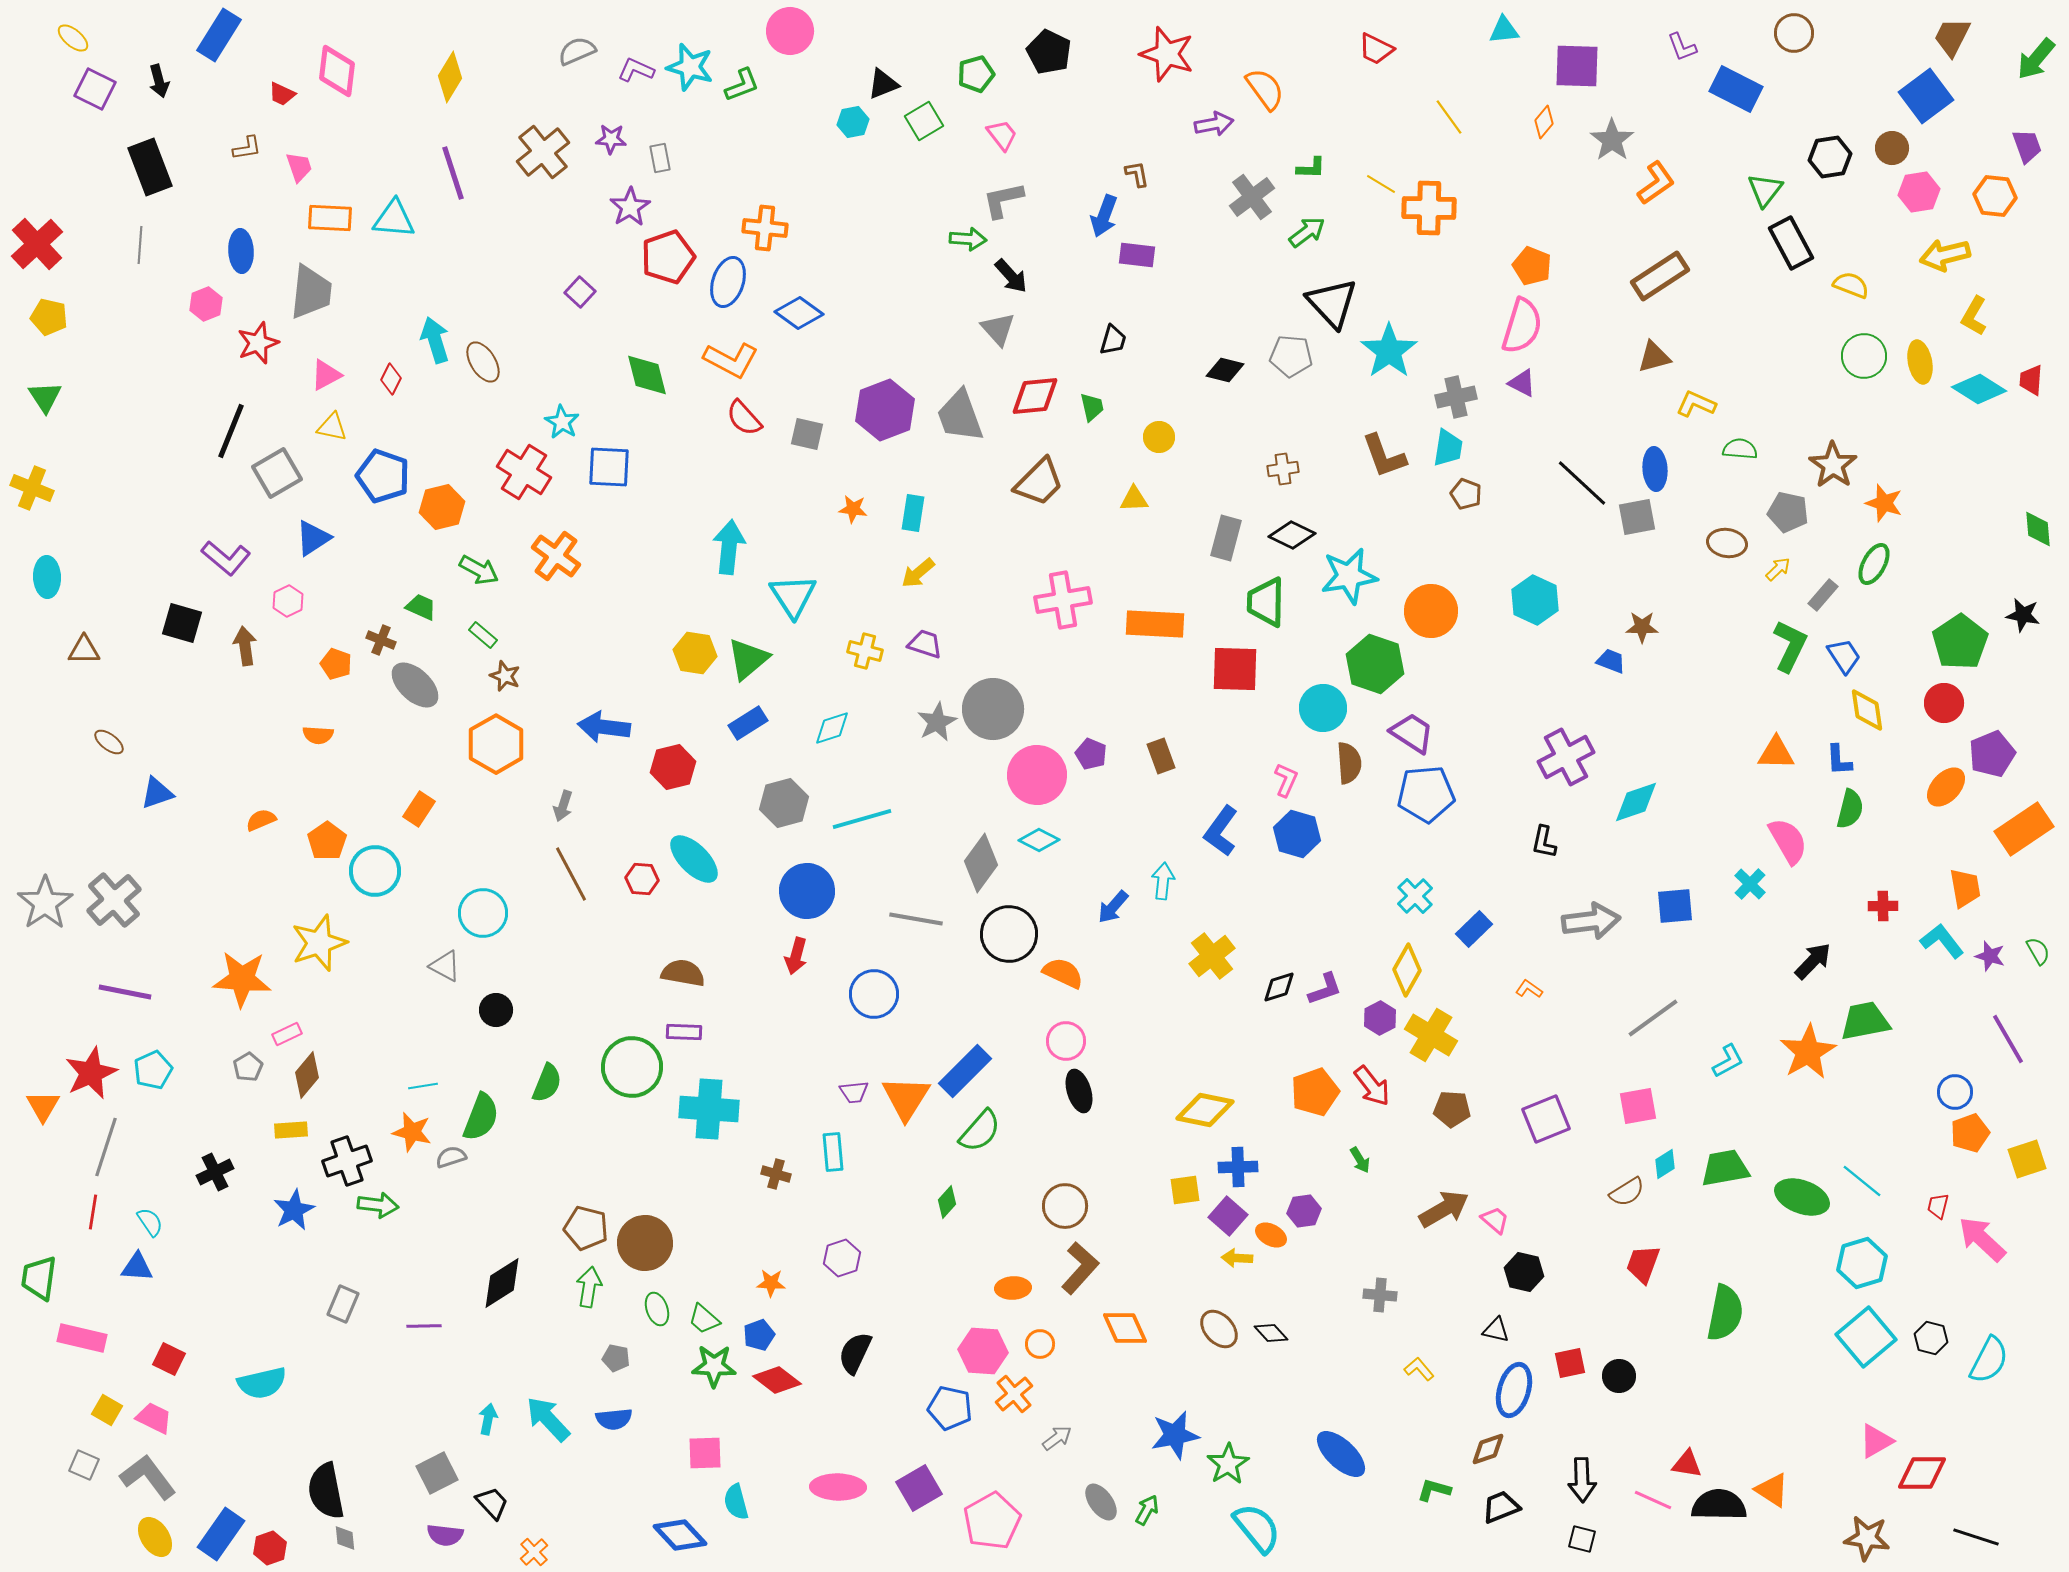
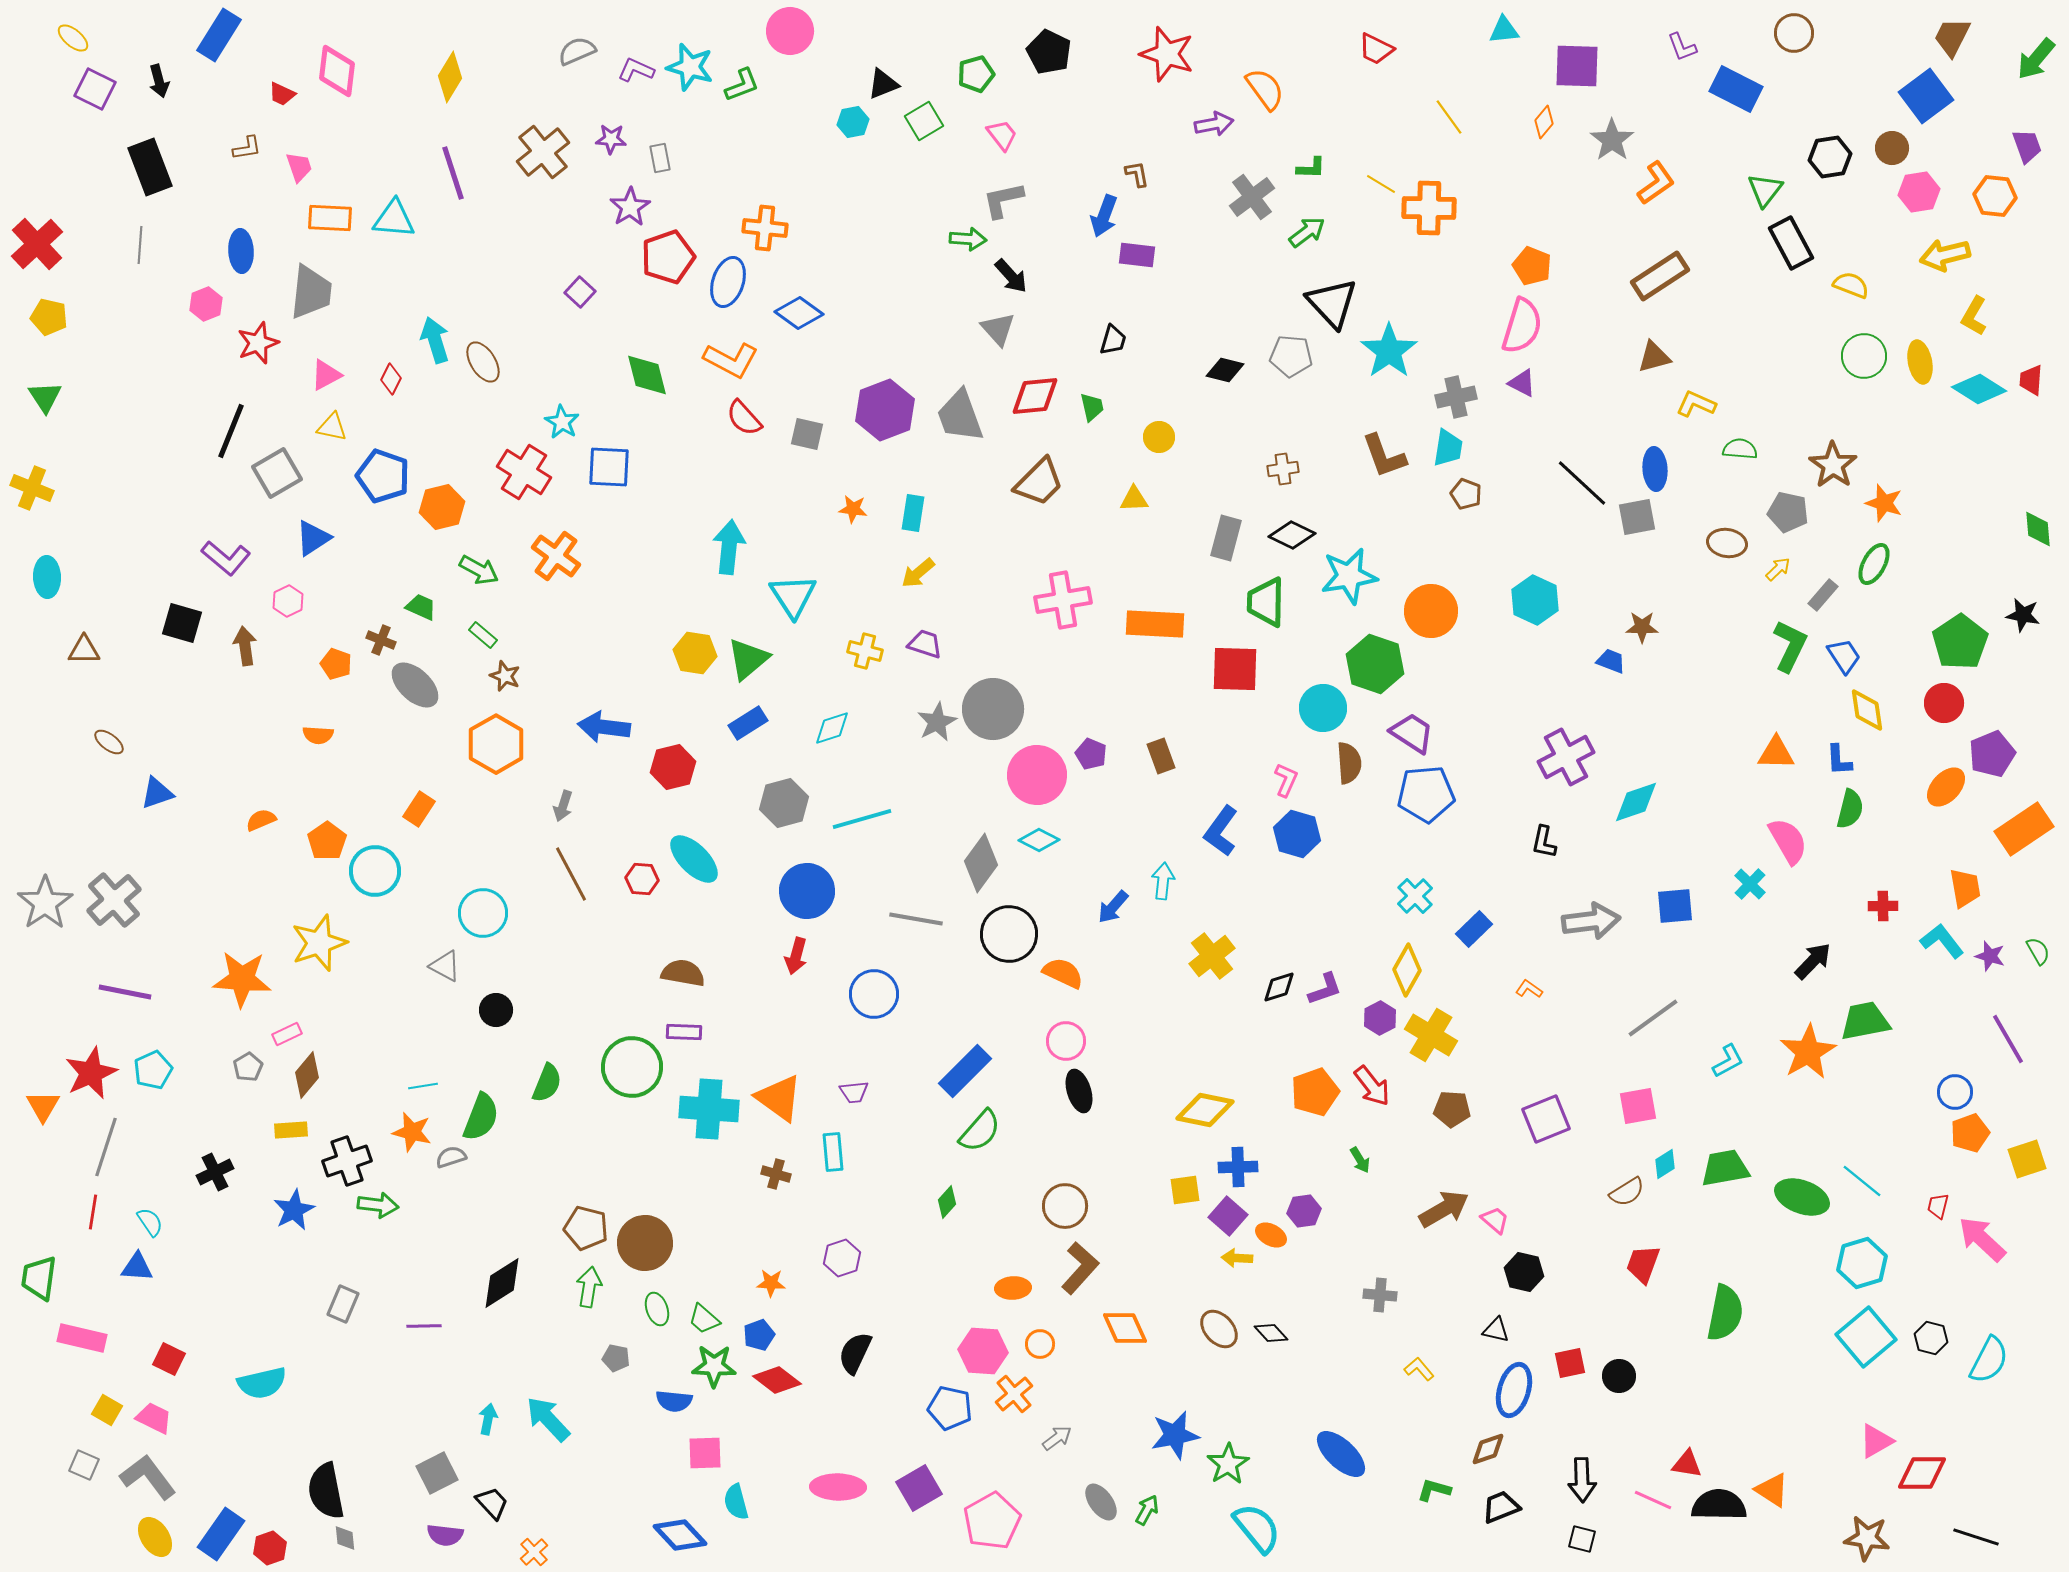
orange triangle at (906, 1098): moved 127 px left; rotated 26 degrees counterclockwise
blue semicircle at (614, 1419): moved 60 px right, 18 px up; rotated 12 degrees clockwise
